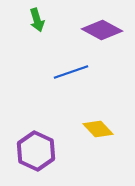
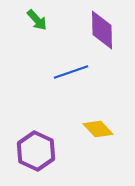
green arrow: rotated 25 degrees counterclockwise
purple diamond: rotated 60 degrees clockwise
